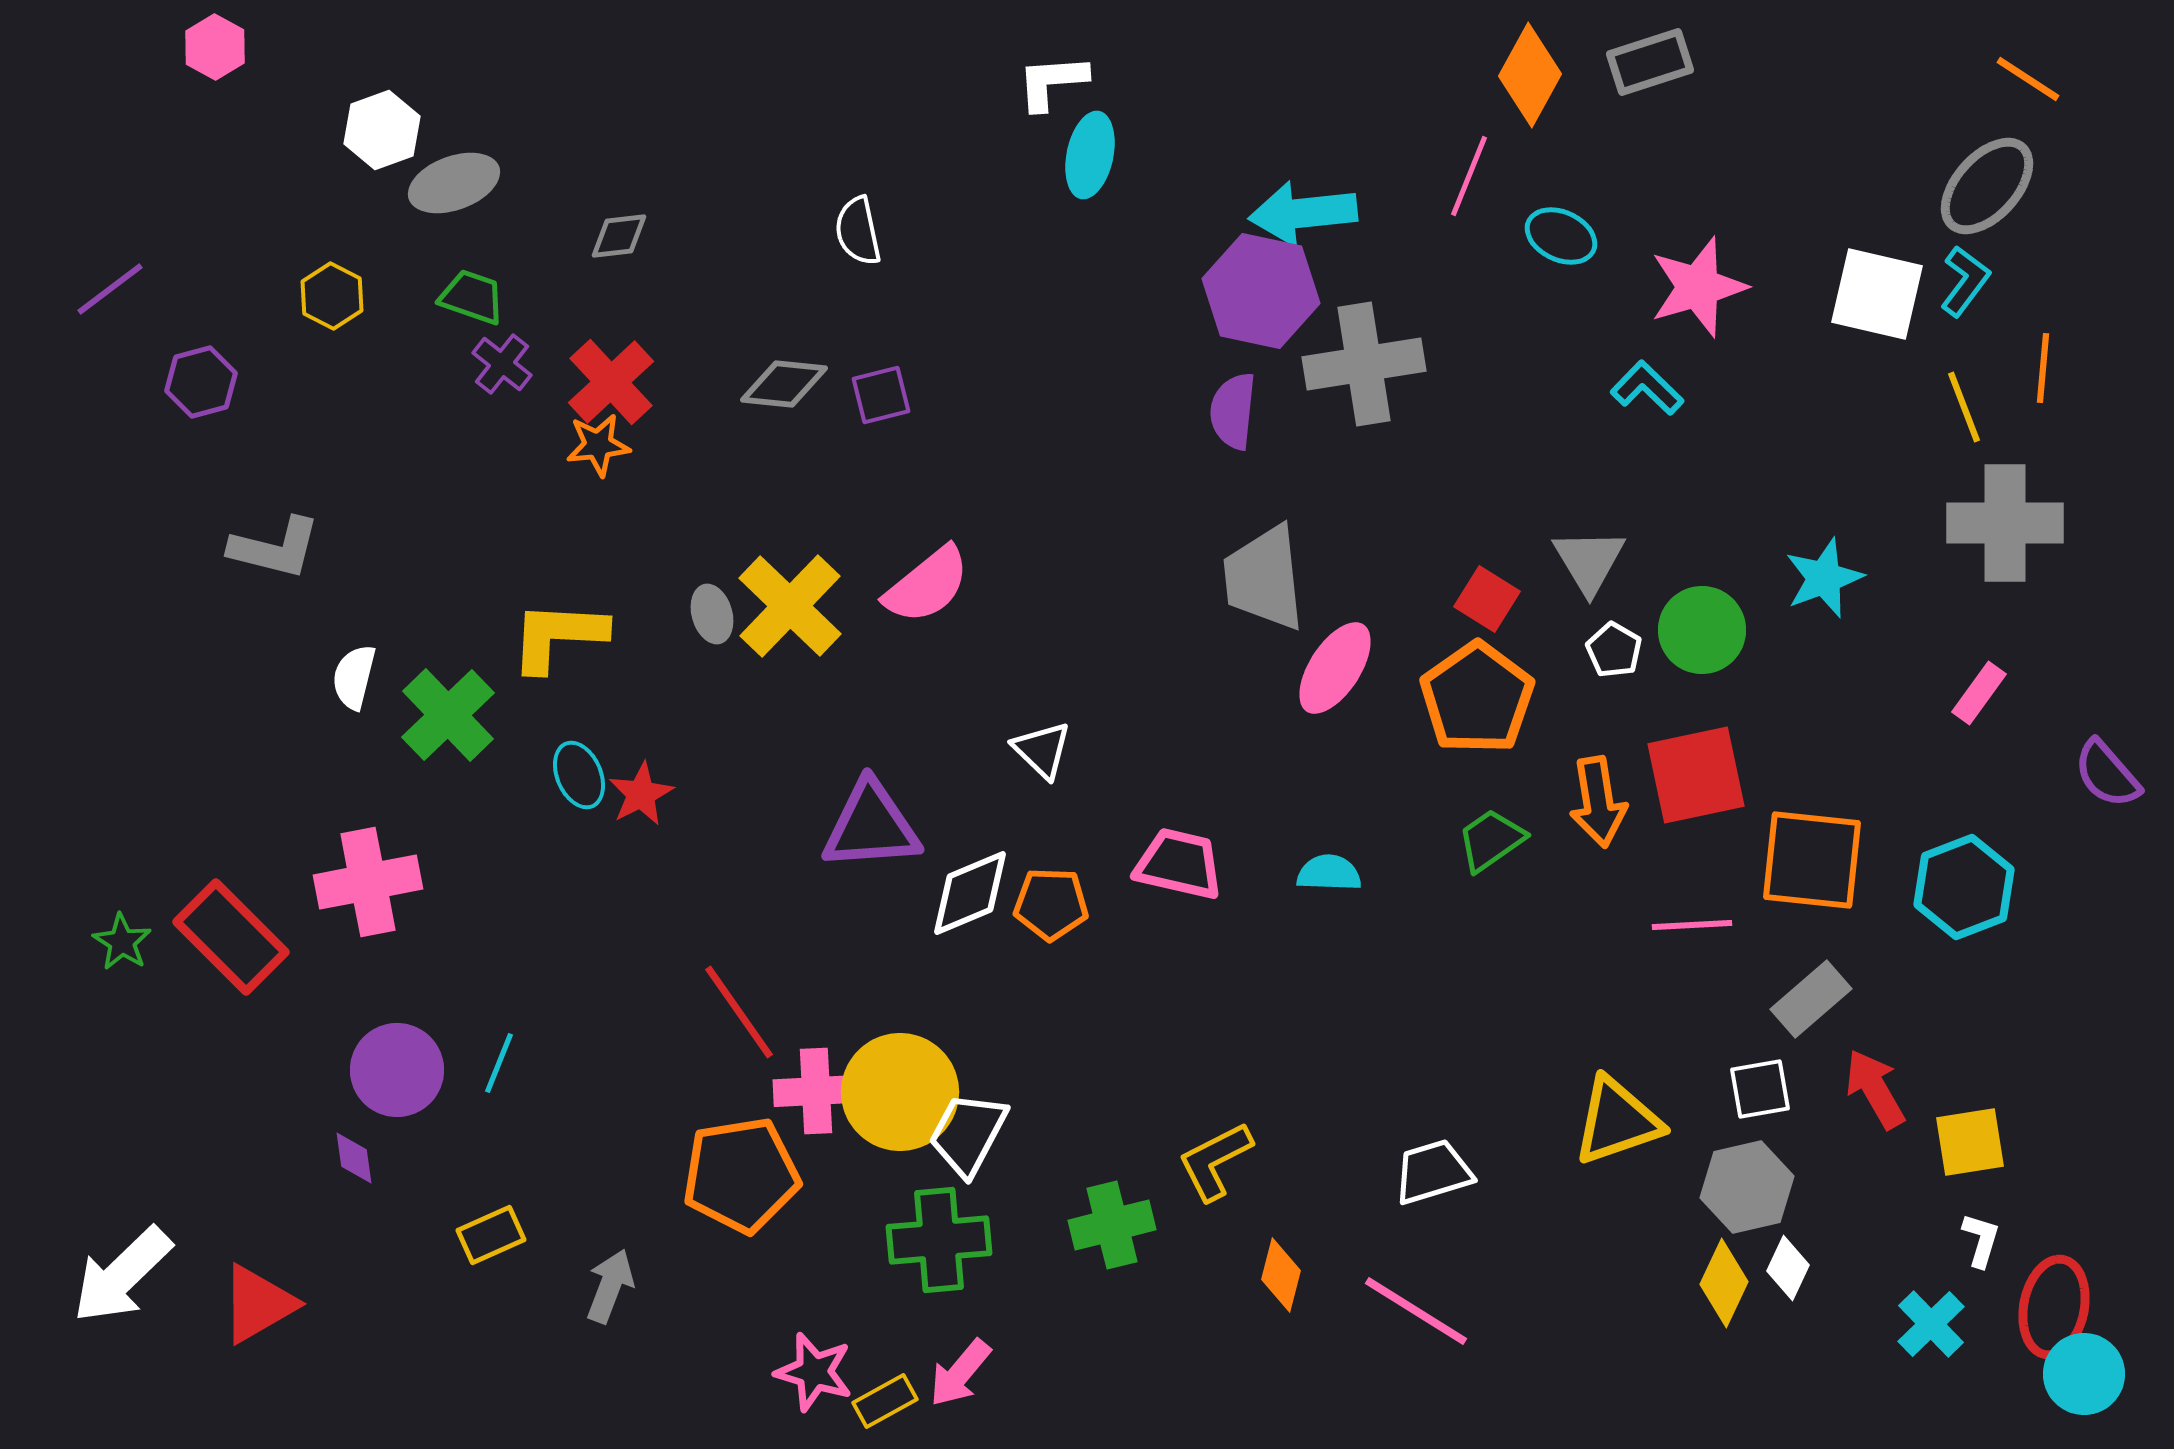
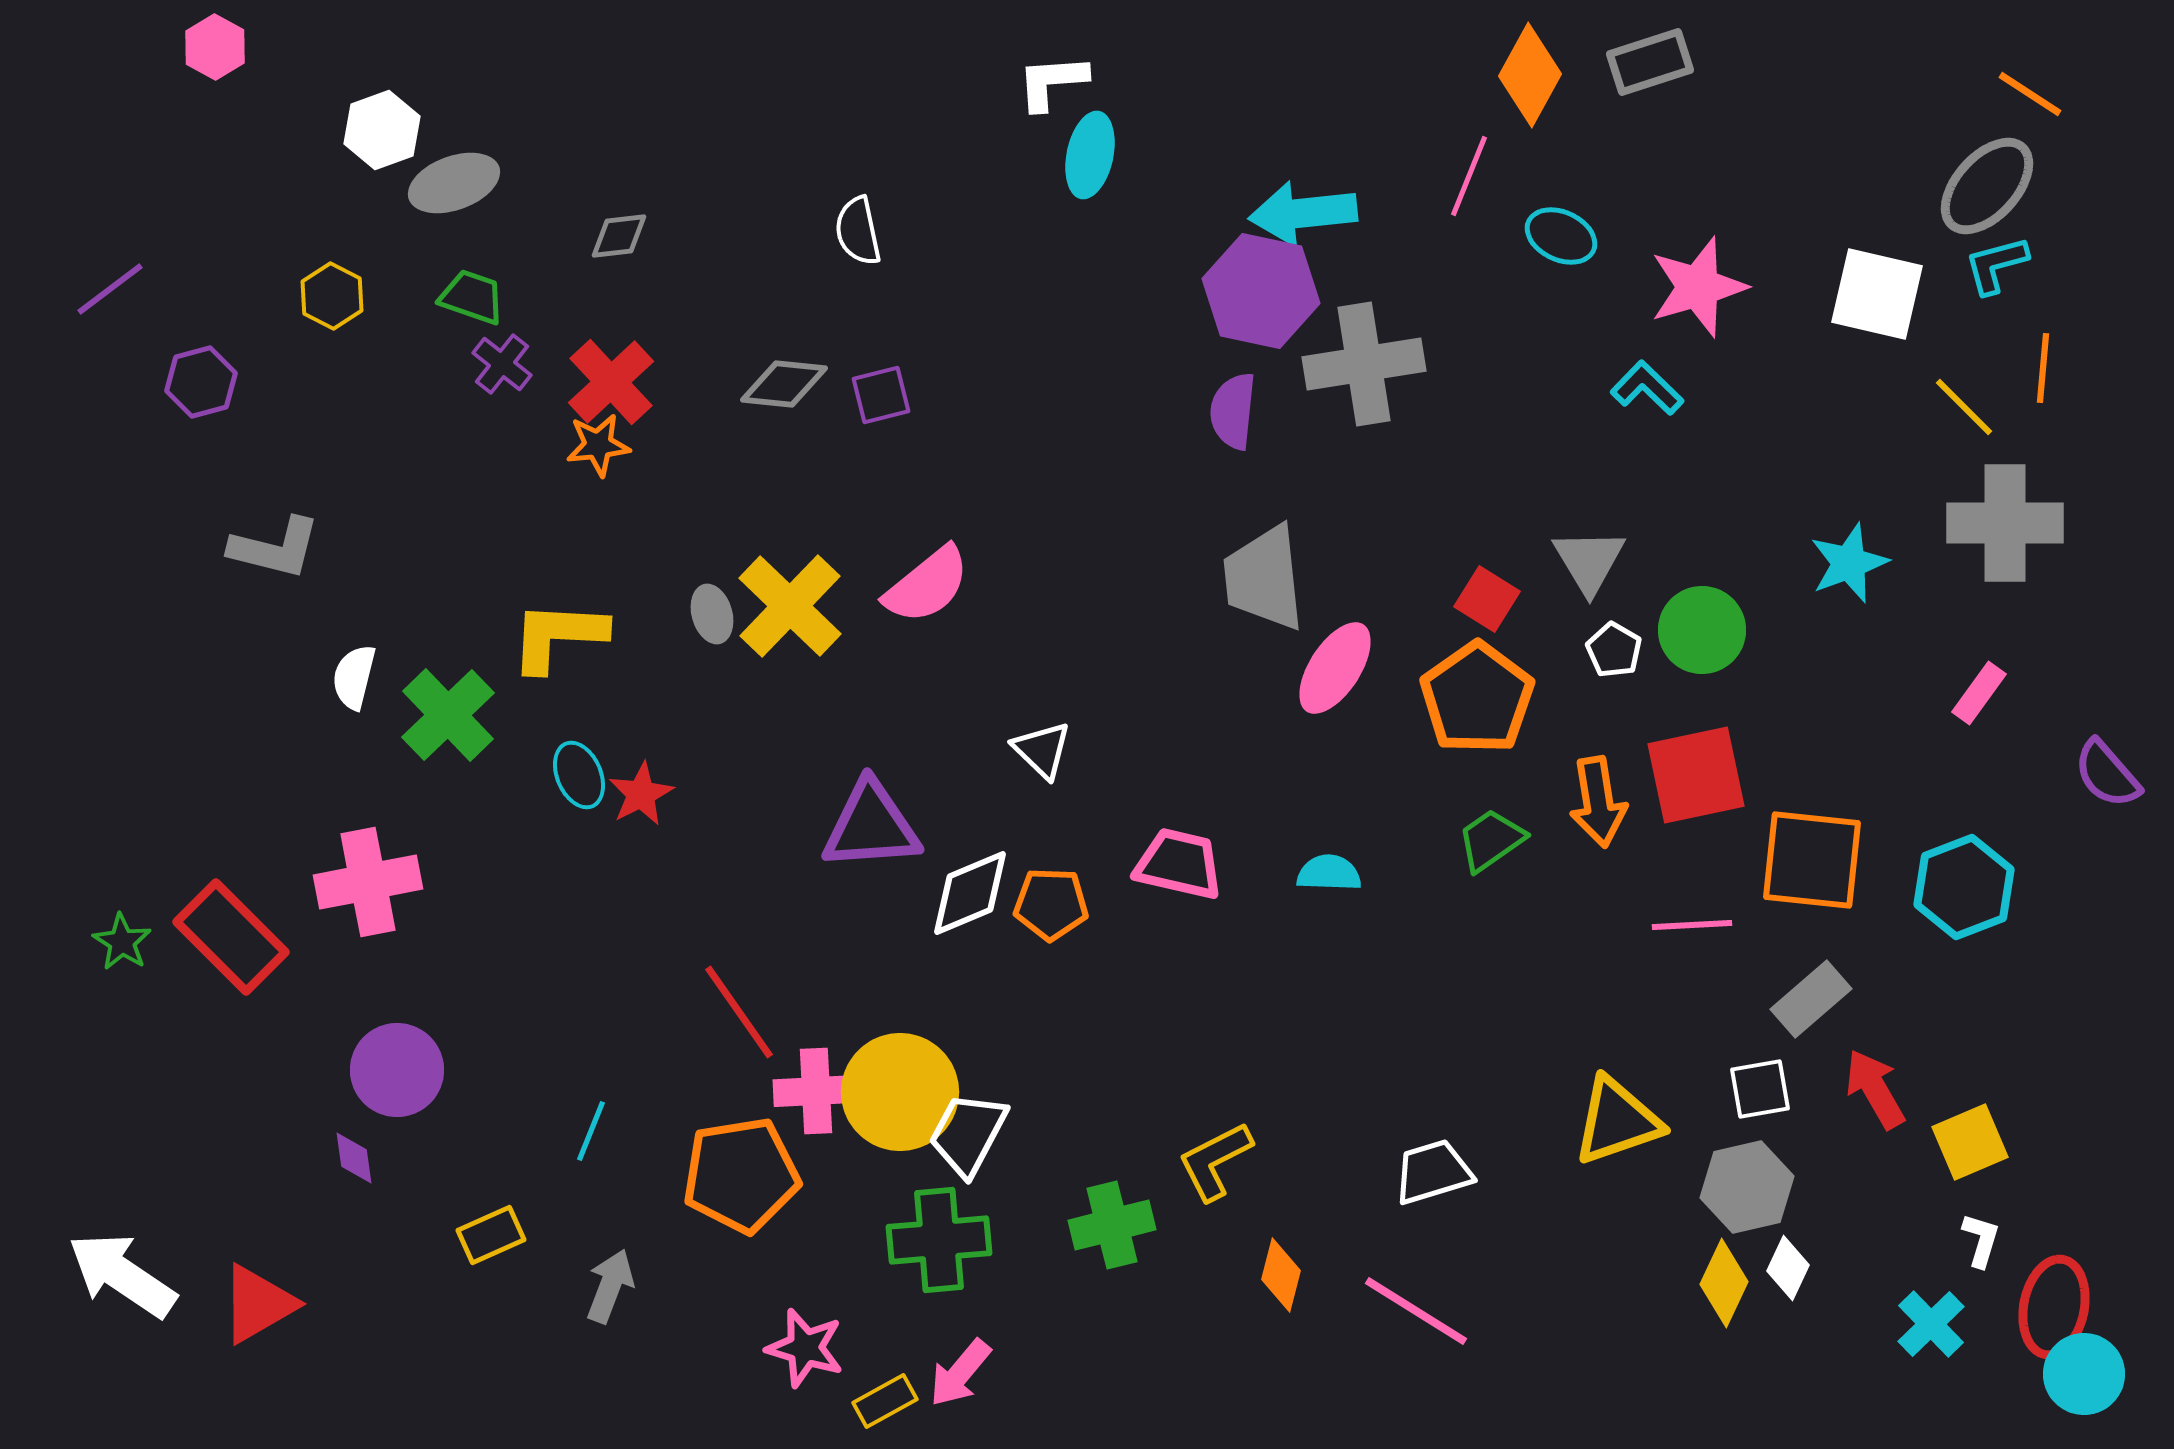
orange line at (2028, 79): moved 2 px right, 15 px down
cyan L-shape at (1965, 281): moved 31 px right, 16 px up; rotated 142 degrees counterclockwise
yellow line at (1964, 407): rotated 24 degrees counterclockwise
cyan star at (1824, 578): moved 25 px right, 15 px up
cyan line at (499, 1063): moved 92 px right, 68 px down
yellow square at (1970, 1142): rotated 14 degrees counterclockwise
white arrow at (122, 1275): rotated 78 degrees clockwise
pink star at (814, 1372): moved 9 px left, 24 px up
